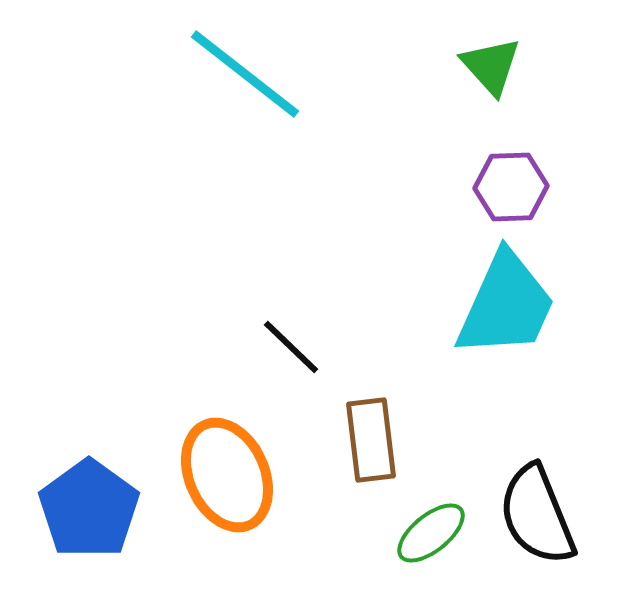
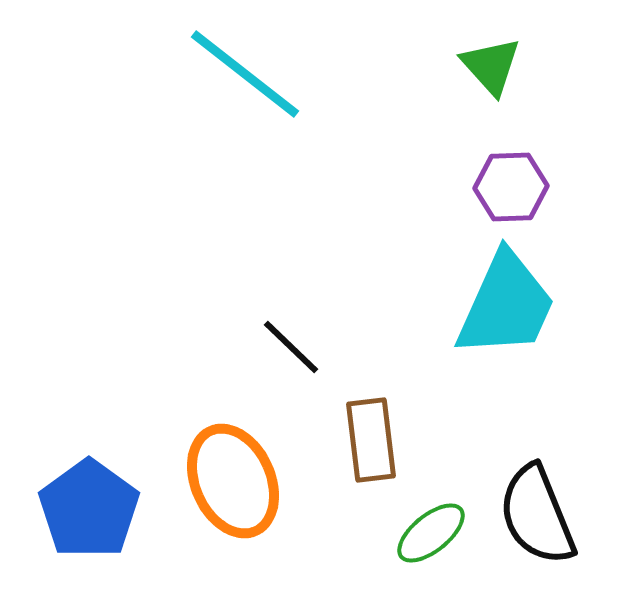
orange ellipse: moved 6 px right, 6 px down
